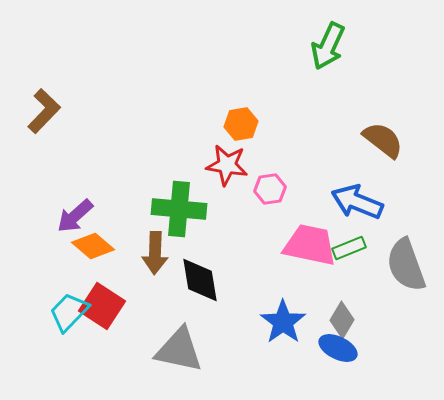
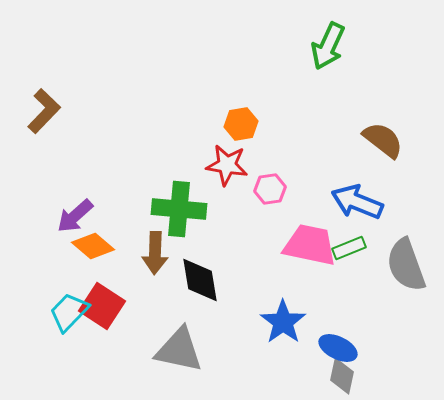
gray diamond: moved 56 px down; rotated 18 degrees counterclockwise
